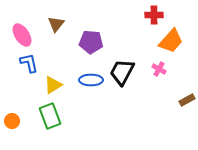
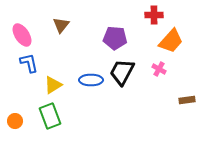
brown triangle: moved 5 px right, 1 px down
purple pentagon: moved 24 px right, 4 px up
brown rectangle: rotated 21 degrees clockwise
orange circle: moved 3 px right
